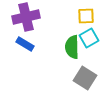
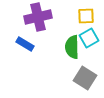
purple cross: moved 12 px right
